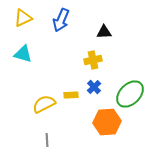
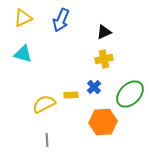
black triangle: rotated 21 degrees counterclockwise
yellow cross: moved 11 px right, 1 px up
orange hexagon: moved 4 px left
